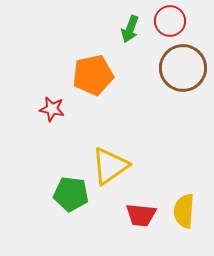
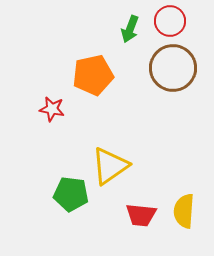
brown circle: moved 10 px left
